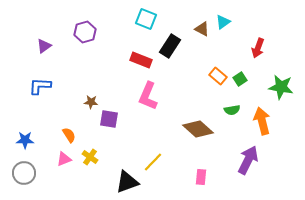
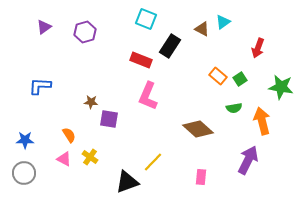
purple triangle: moved 19 px up
green semicircle: moved 2 px right, 2 px up
pink triangle: rotated 49 degrees clockwise
